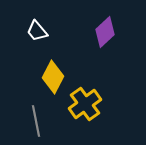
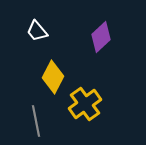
purple diamond: moved 4 px left, 5 px down
